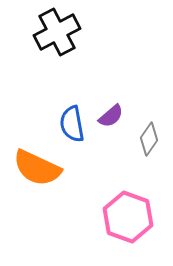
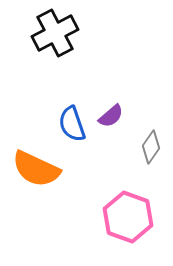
black cross: moved 2 px left, 1 px down
blue semicircle: rotated 9 degrees counterclockwise
gray diamond: moved 2 px right, 8 px down
orange semicircle: moved 1 px left, 1 px down
